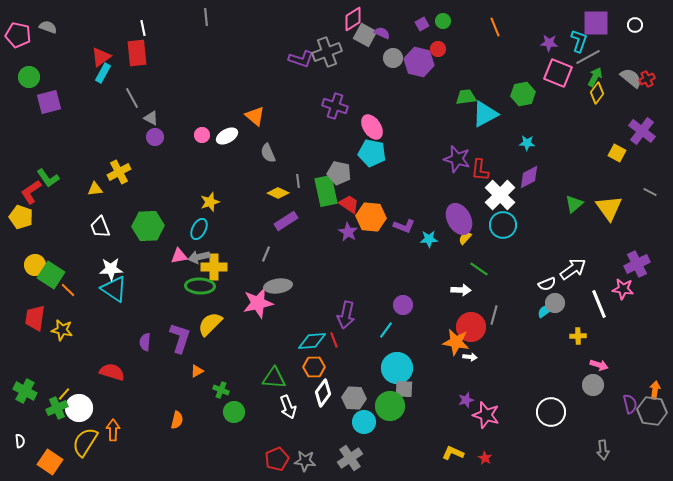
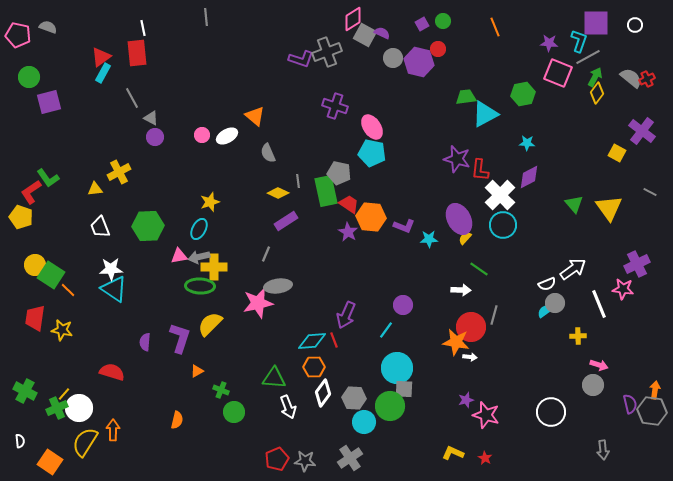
green triangle at (574, 204): rotated 30 degrees counterclockwise
purple arrow at (346, 315): rotated 12 degrees clockwise
